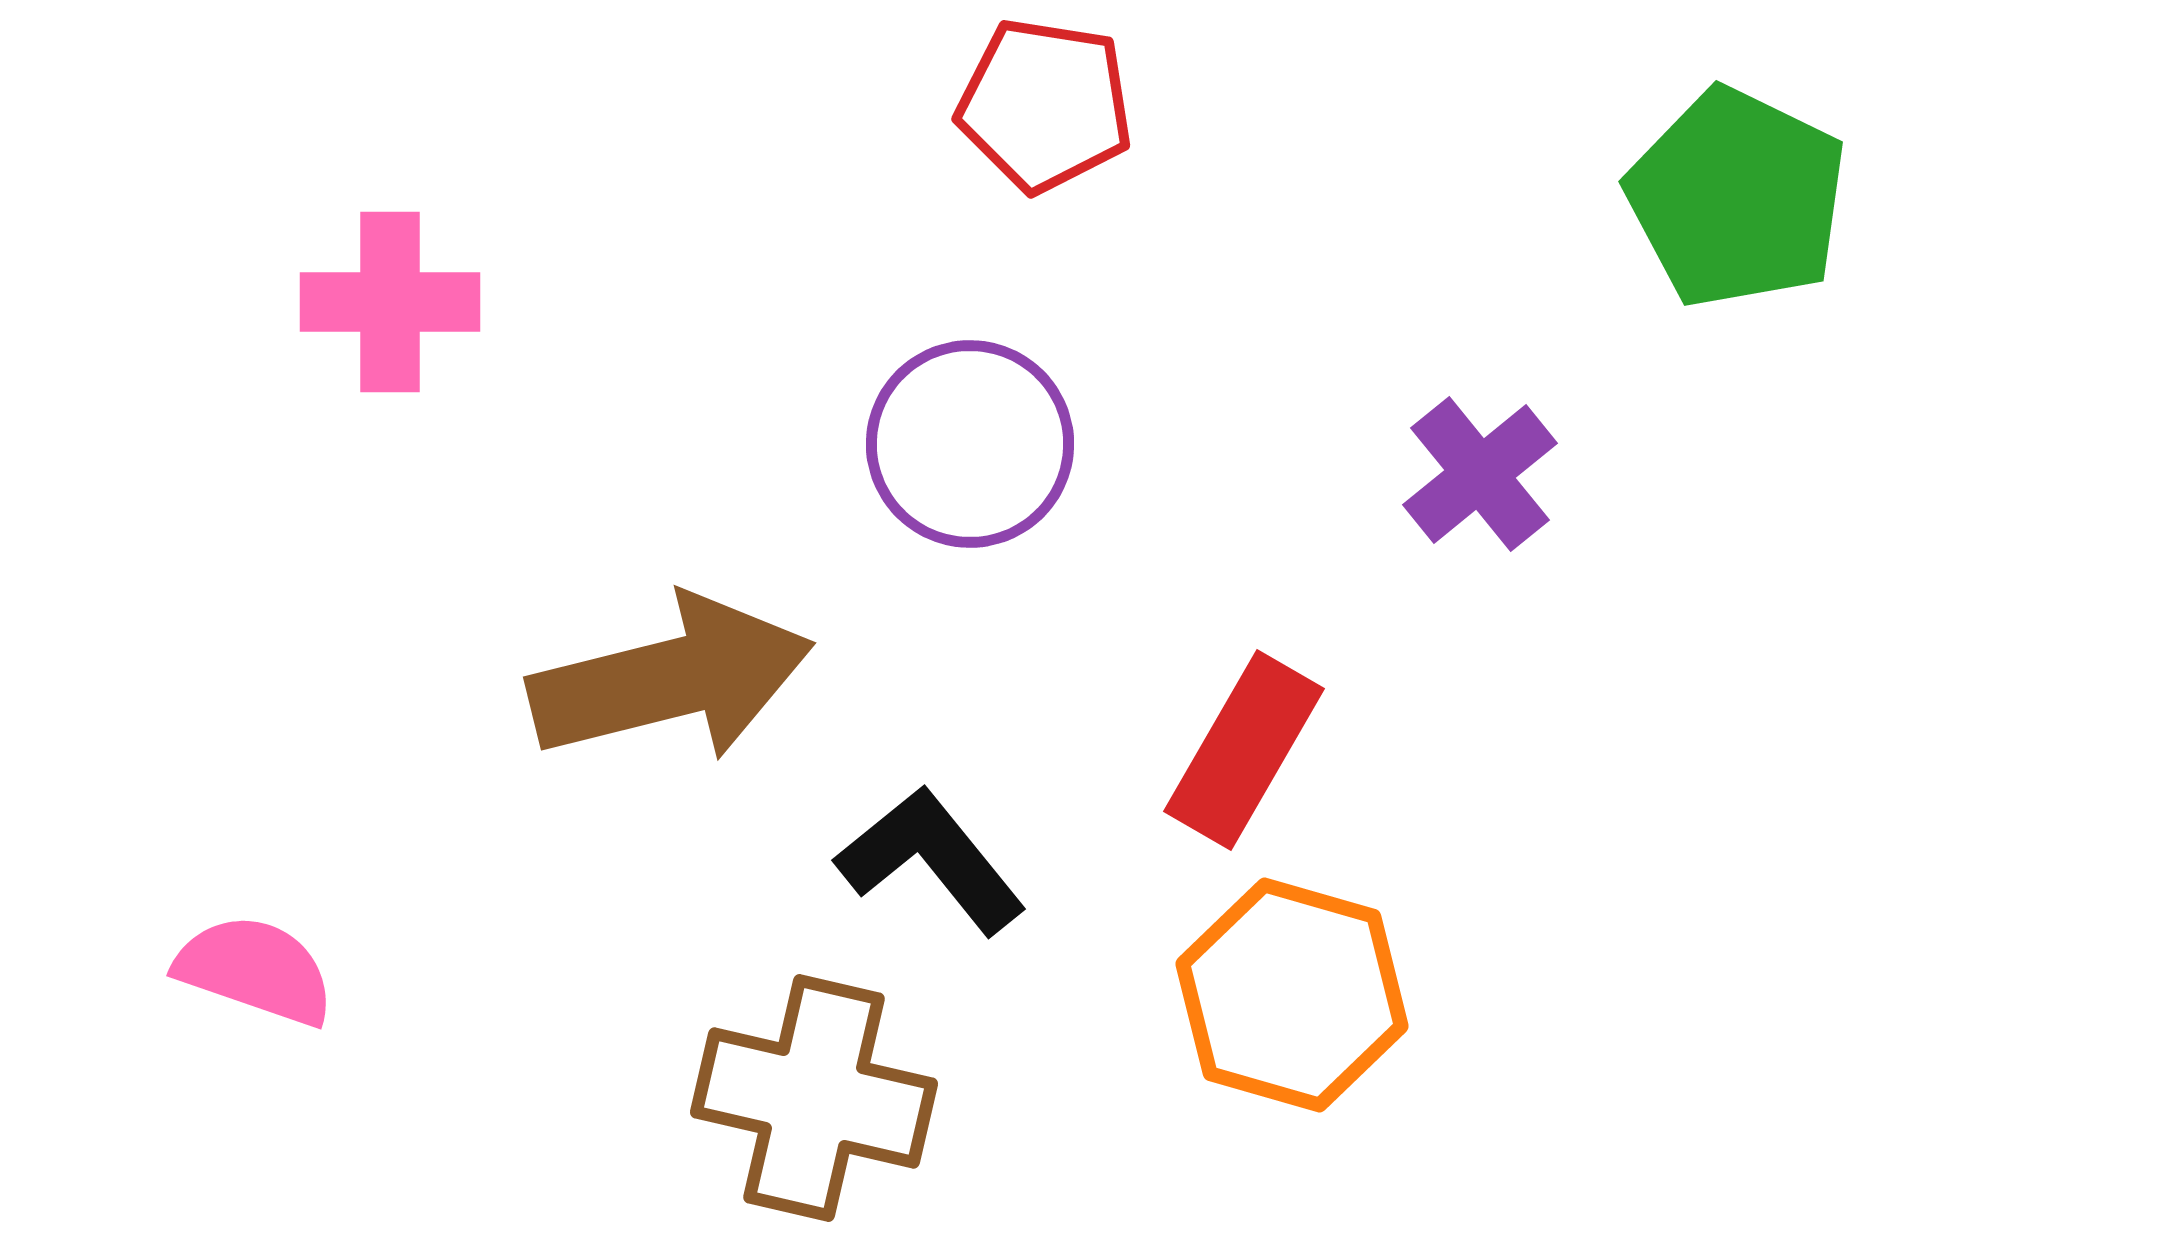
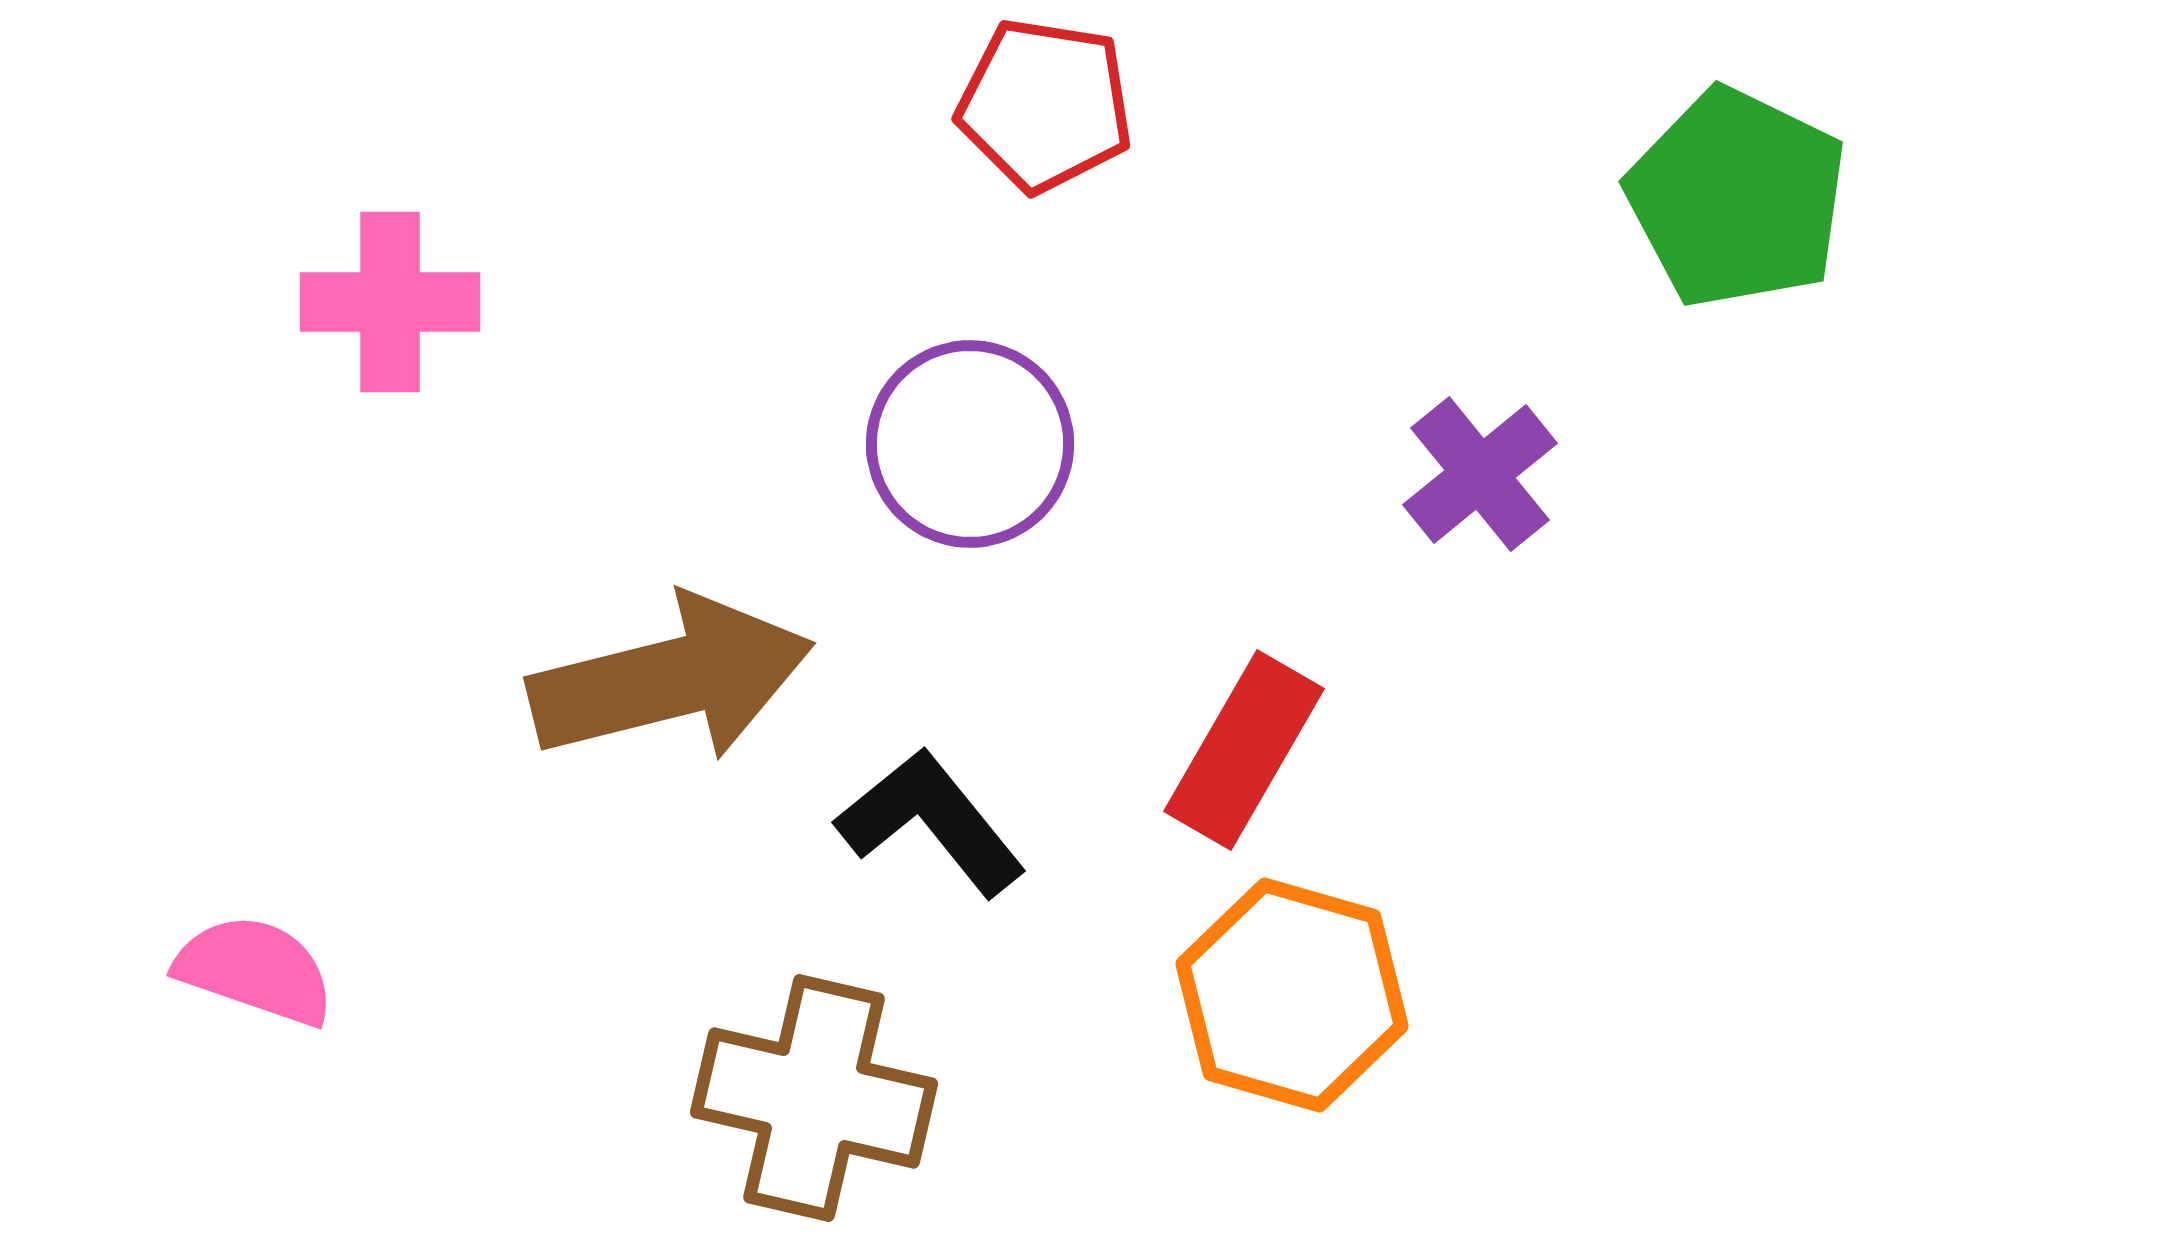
black L-shape: moved 38 px up
